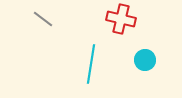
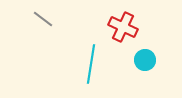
red cross: moved 2 px right, 8 px down; rotated 12 degrees clockwise
